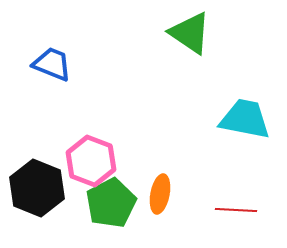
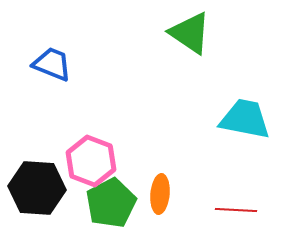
black hexagon: rotated 18 degrees counterclockwise
orange ellipse: rotated 6 degrees counterclockwise
